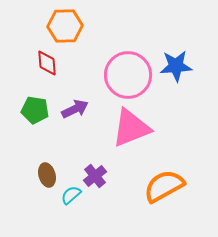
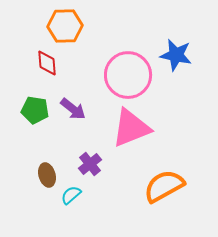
blue star: moved 11 px up; rotated 16 degrees clockwise
purple arrow: moved 2 px left; rotated 64 degrees clockwise
purple cross: moved 5 px left, 12 px up
